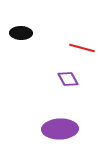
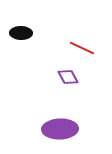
red line: rotated 10 degrees clockwise
purple diamond: moved 2 px up
